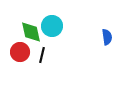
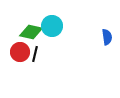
green diamond: rotated 65 degrees counterclockwise
black line: moved 7 px left, 1 px up
